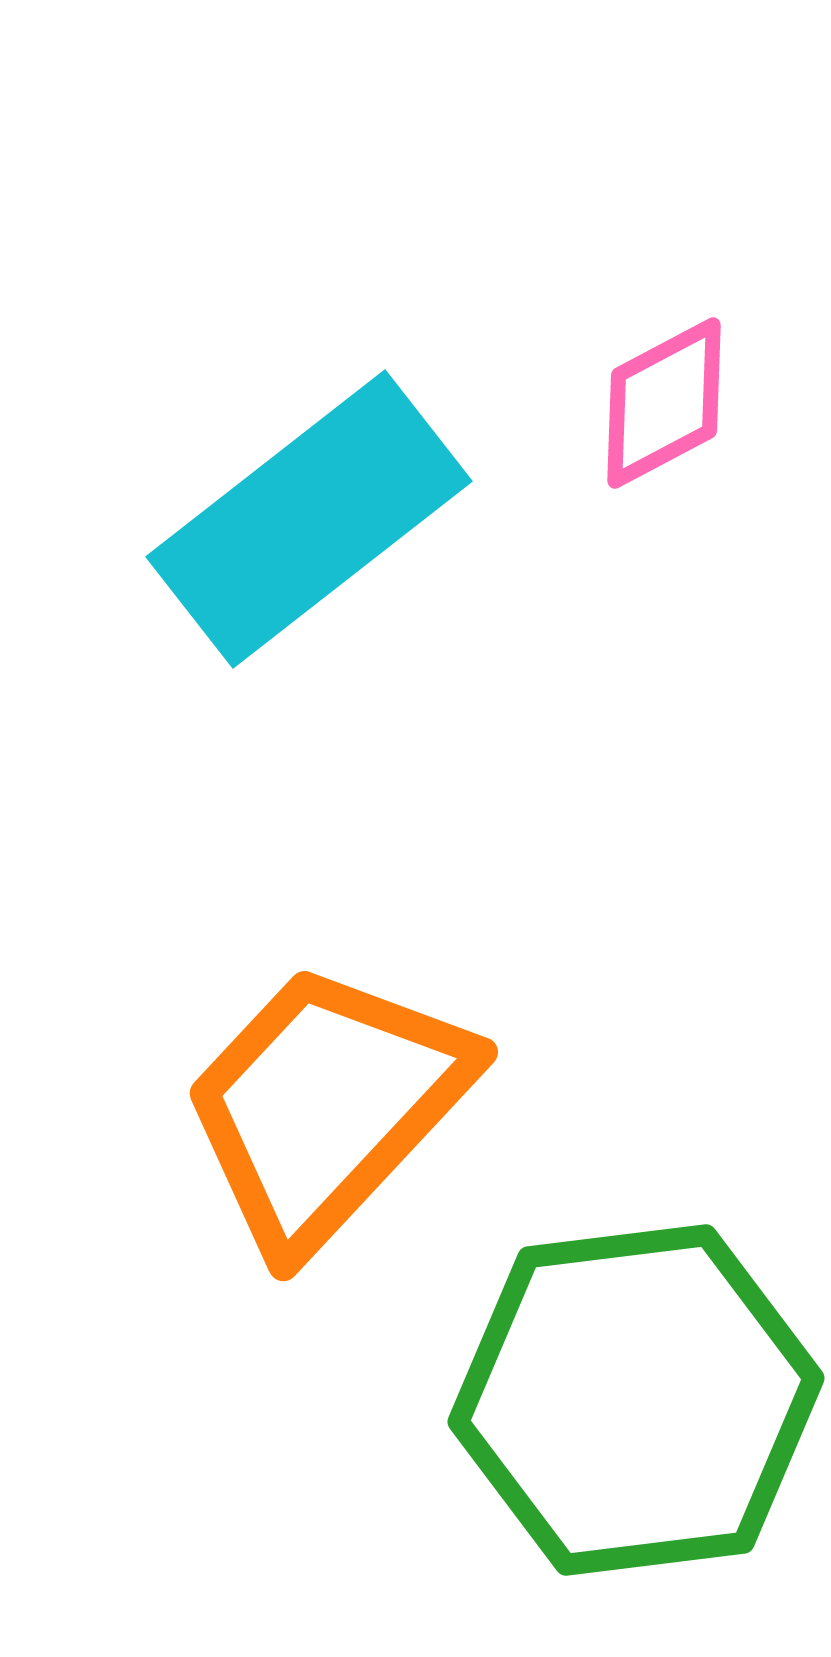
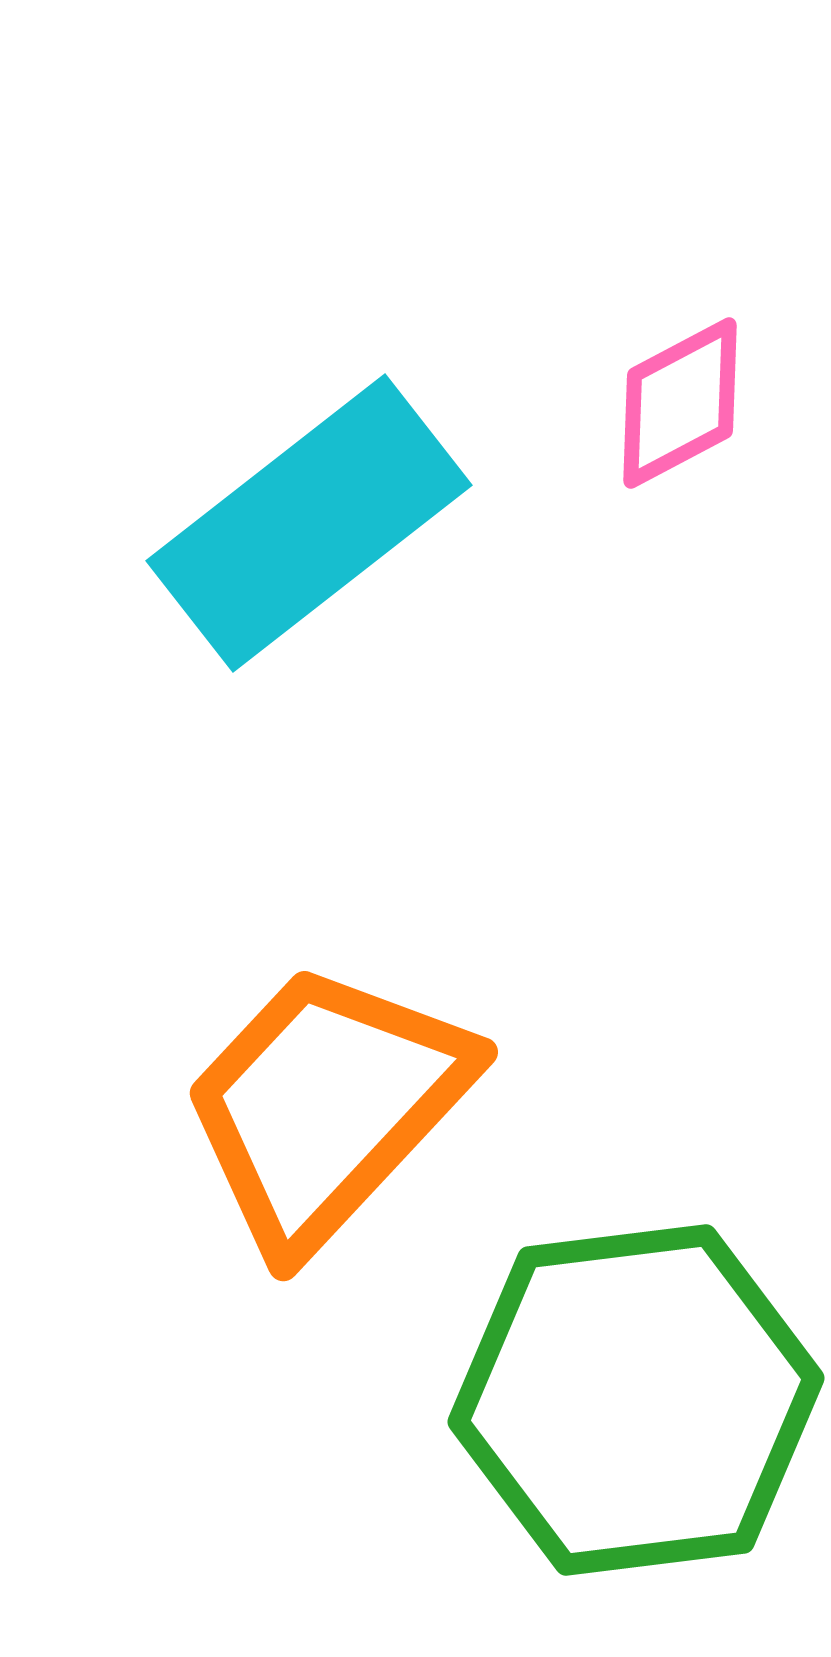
pink diamond: moved 16 px right
cyan rectangle: moved 4 px down
